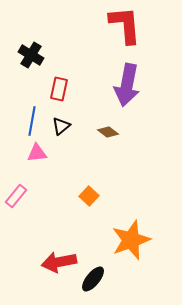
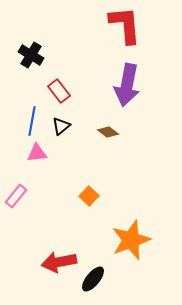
red rectangle: moved 2 px down; rotated 50 degrees counterclockwise
